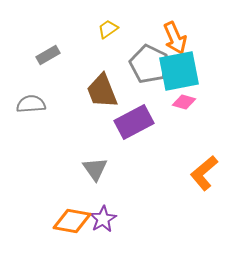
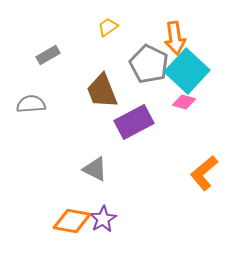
yellow trapezoid: moved 2 px up
orange arrow: rotated 16 degrees clockwise
cyan square: moved 8 px right; rotated 36 degrees counterclockwise
gray triangle: rotated 28 degrees counterclockwise
